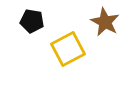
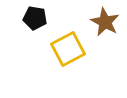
black pentagon: moved 3 px right, 3 px up
